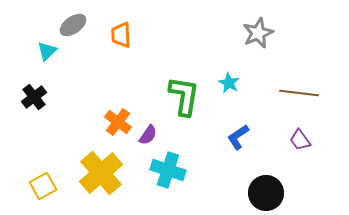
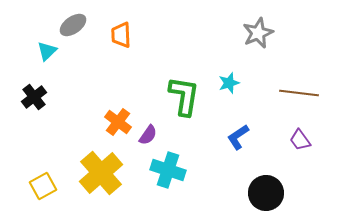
cyan star: rotated 25 degrees clockwise
